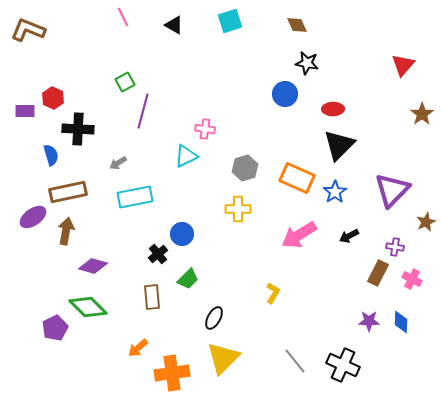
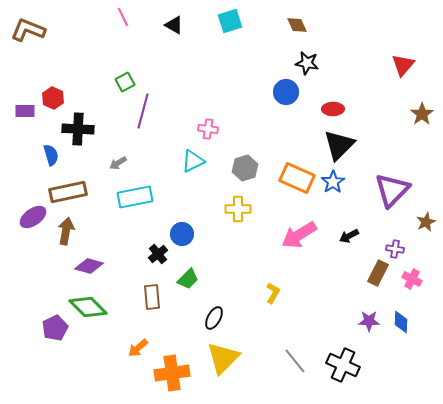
blue circle at (285, 94): moved 1 px right, 2 px up
pink cross at (205, 129): moved 3 px right
cyan triangle at (186, 156): moved 7 px right, 5 px down
blue star at (335, 192): moved 2 px left, 10 px up
purple cross at (395, 247): moved 2 px down
purple diamond at (93, 266): moved 4 px left
